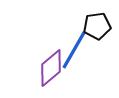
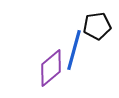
blue line: rotated 15 degrees counterclockwise
